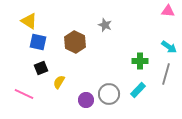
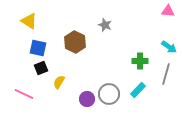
blue square: moved 6 px down
purple circle: moved 1 px right, 1 px up
